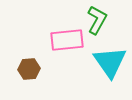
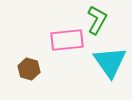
brown hexagon: rotated 20 degrees clockwise
